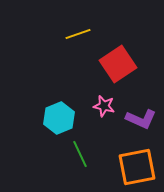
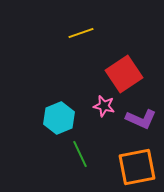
yellow line: moved 3 px right, 1 px up
red square: moved 6 px right, 10 px down
